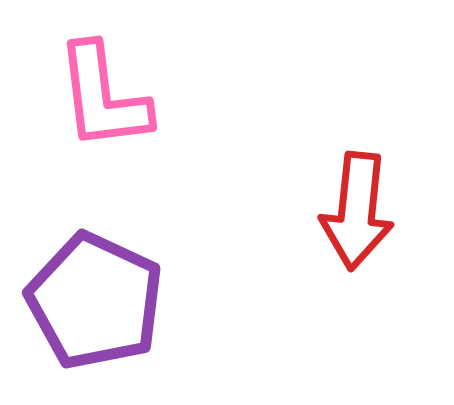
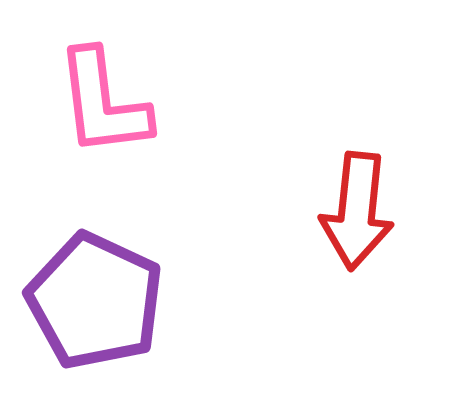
pink L-shape: moved 6 px down
